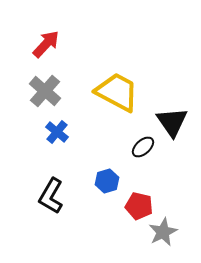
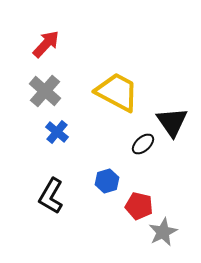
black ellipse: moved 3 px up
